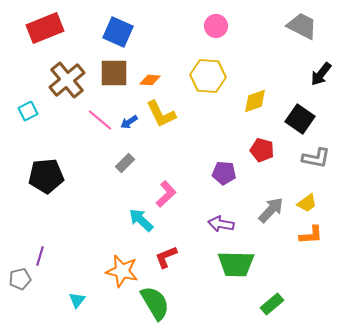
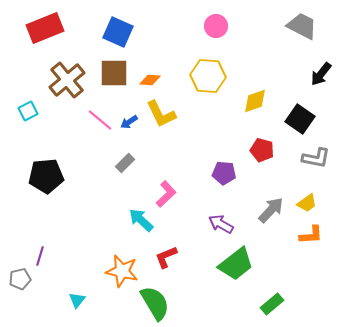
purple arrow: rotated 20 degrees clockwise
green trapezoid: rotated 39 degrees counterclockwise
